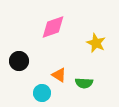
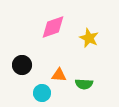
yellow star: moved 7 px left, 5 px up
black circle: moved 3 px right, 4 px down
orange triangle: rotated 28 degrees counterclockwise
green semicircle: moved 1 px down
